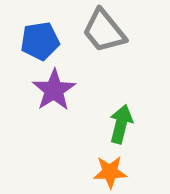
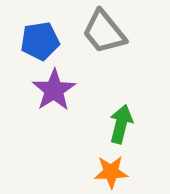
gray trapezoid: moved 1 px down
orange star: moved 1 px right
